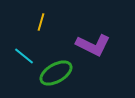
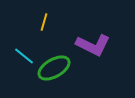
yellow line: moved 3 px right
green ellipse: moved 2 px left, 5 px up
